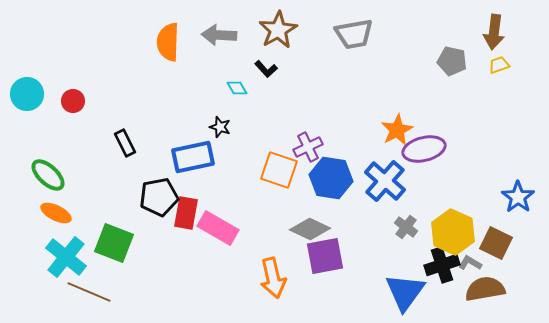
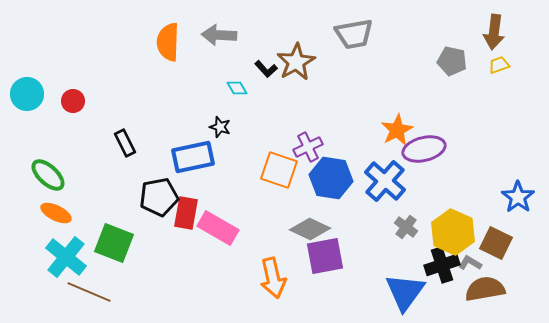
brown star: moved 18 px right, 32 px down
